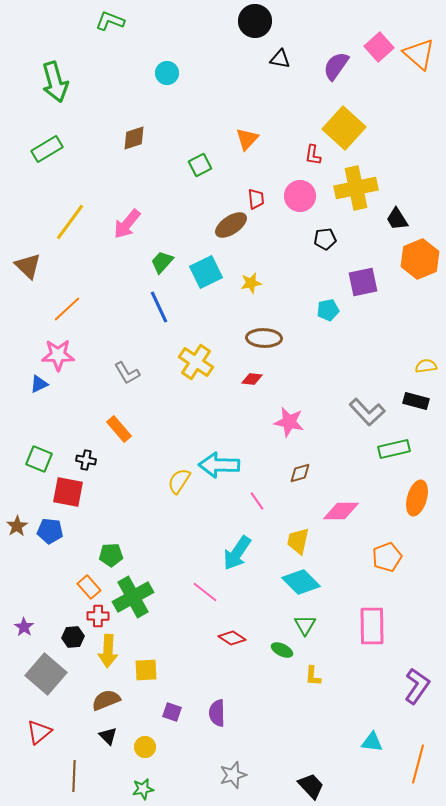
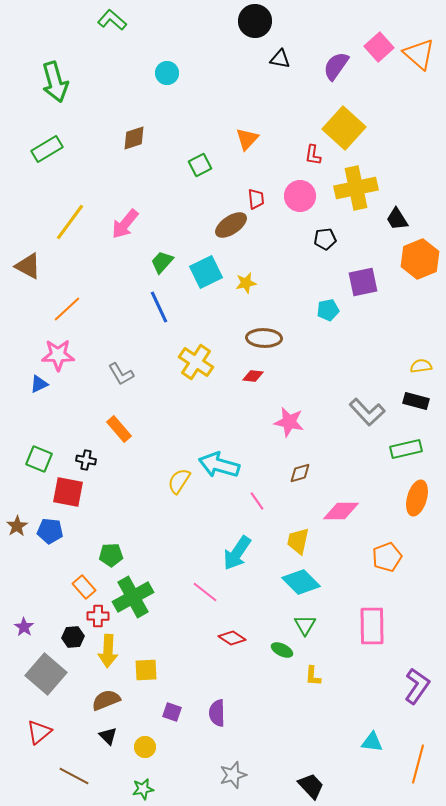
green L-shape at (110, 21): moved 2 px right, 1 px up; rotated 20 degrees clockwise
pink arrow at (127, 224): moved 2 px left
brown triangle at (28, 266): rotated 16 degrees counterclockwise
yellow star at (251, 283): moved 5 px left
yellow semicircle at (426, 366): moved 5 px left
gray L-shape at (127, 373): moved 6 px left, 1 px down
red diamond at (252, 379): moved 1 px right, 3 px up
green rectangle at (394, 449): moved 12 px right
cyan arrow at (219, 465): rotated 15 degrees clockwise
orange rectangle at (89, 587): moved 5 px left
brown line at (74, 776): rotated 64 degrees counterclockwise
